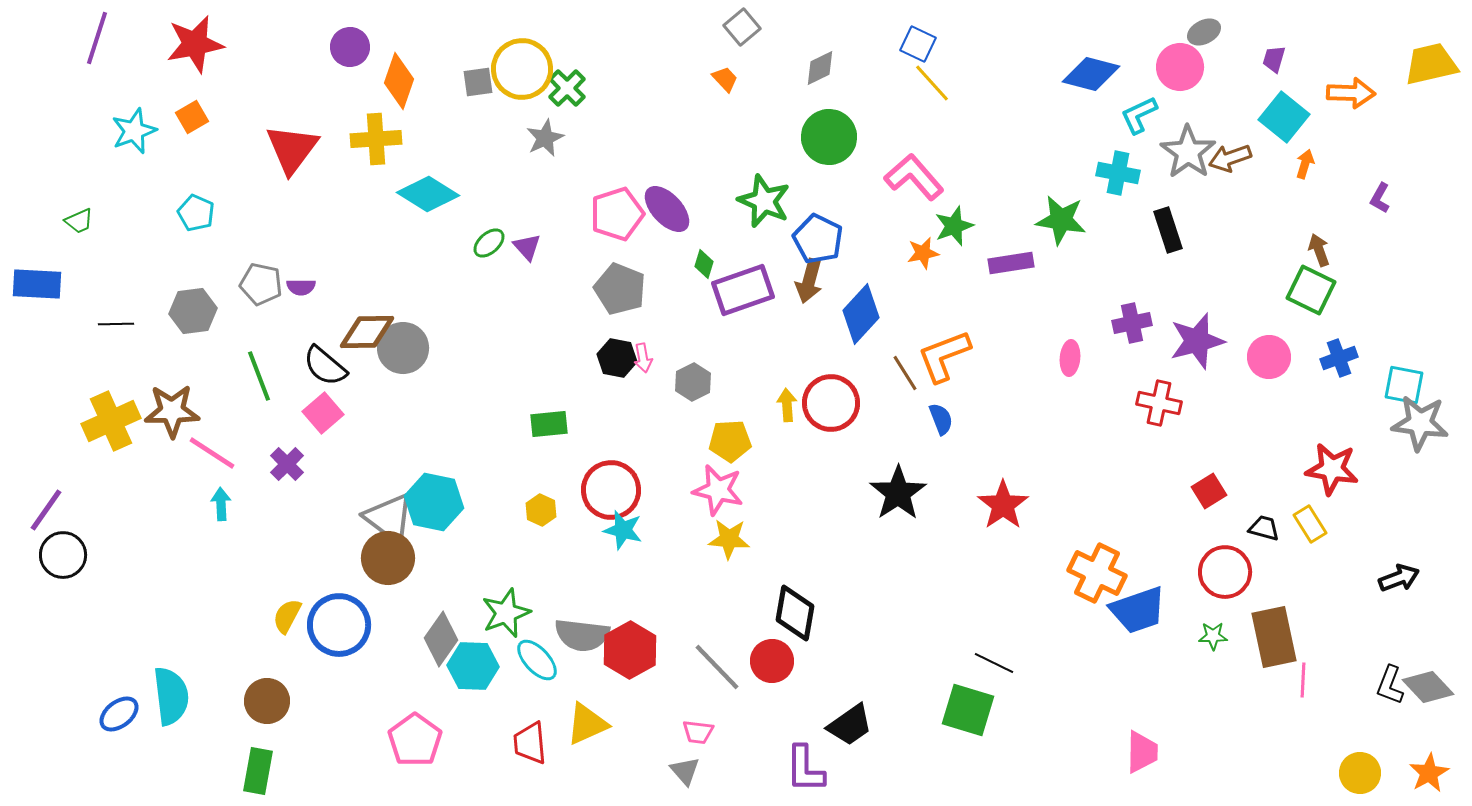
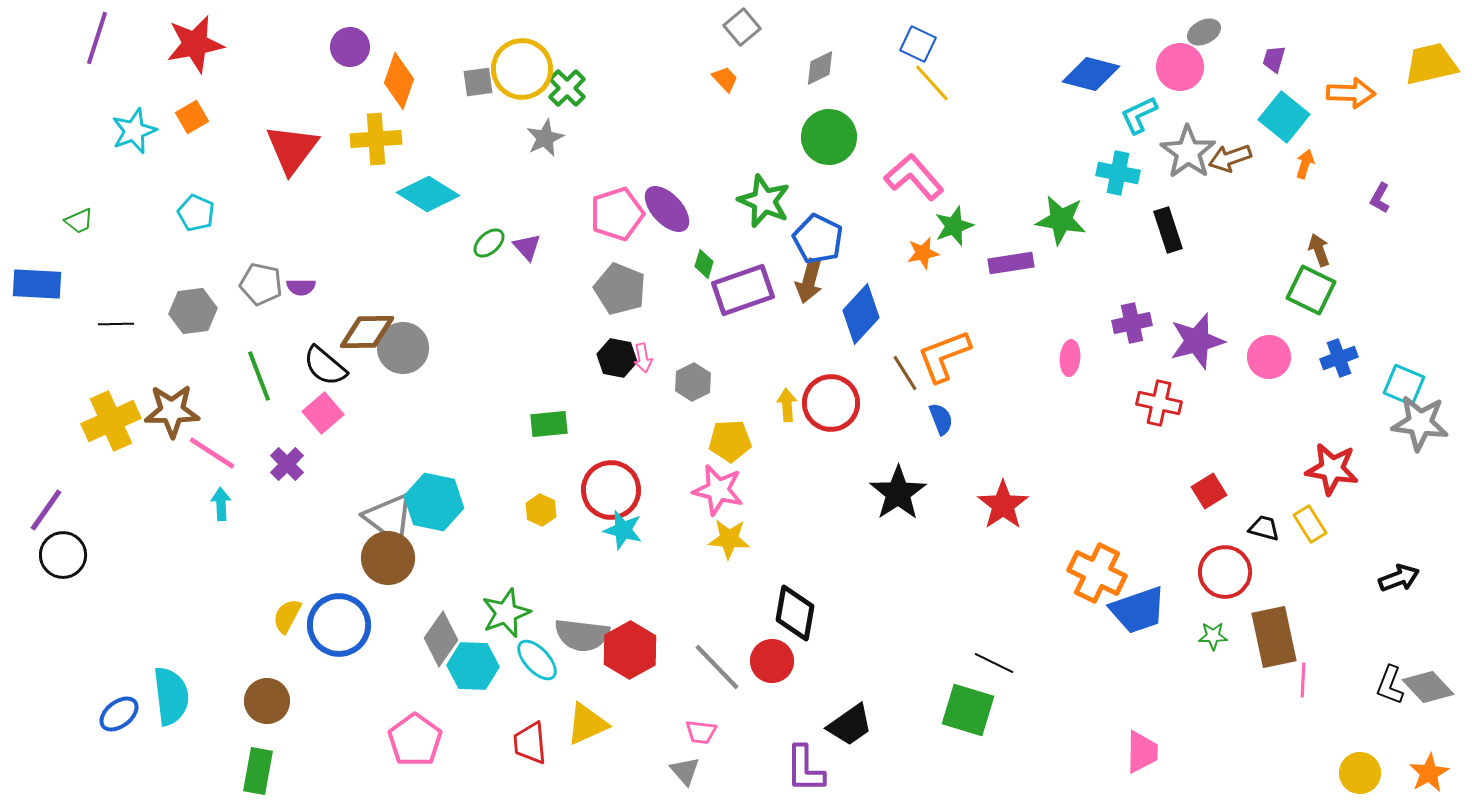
cyan square at (1404, 385): rotated 12 degrees clockwise
pink trapezoid at (698, 732): moved 3 px right
